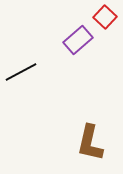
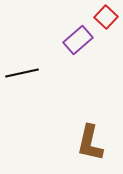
red square: moved 1 px right
black line: moved 1 px right, 1 px down; rotated 16 degrees clockwise
